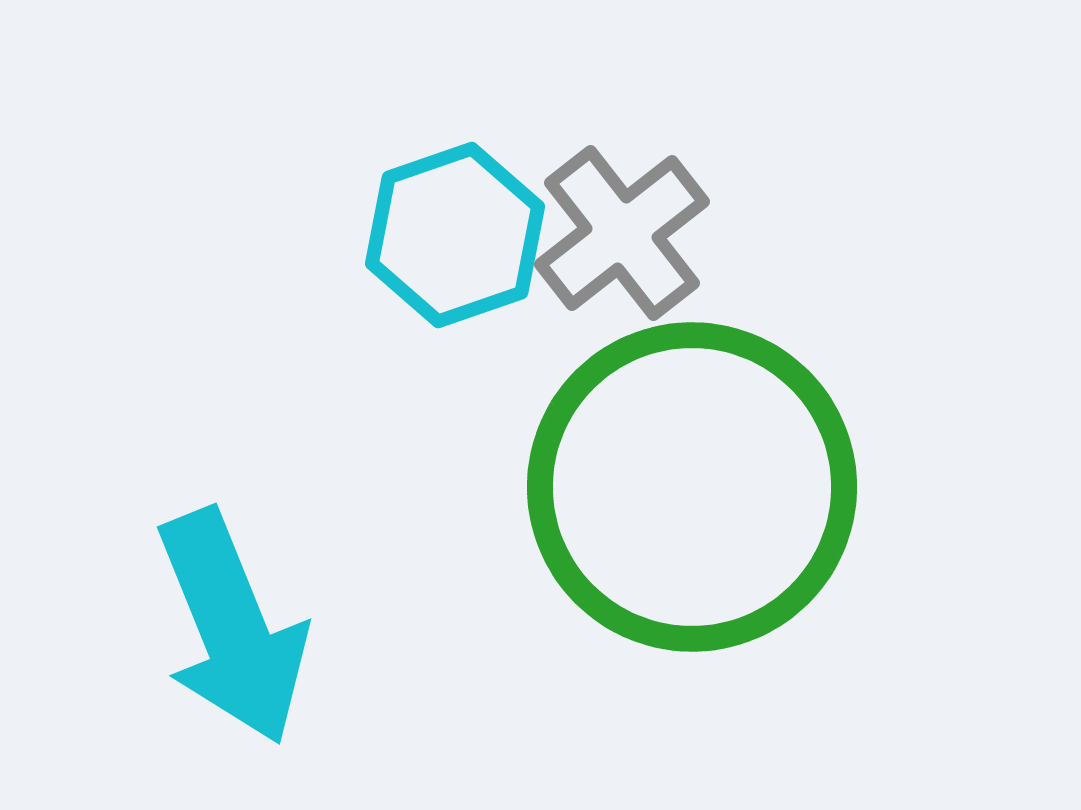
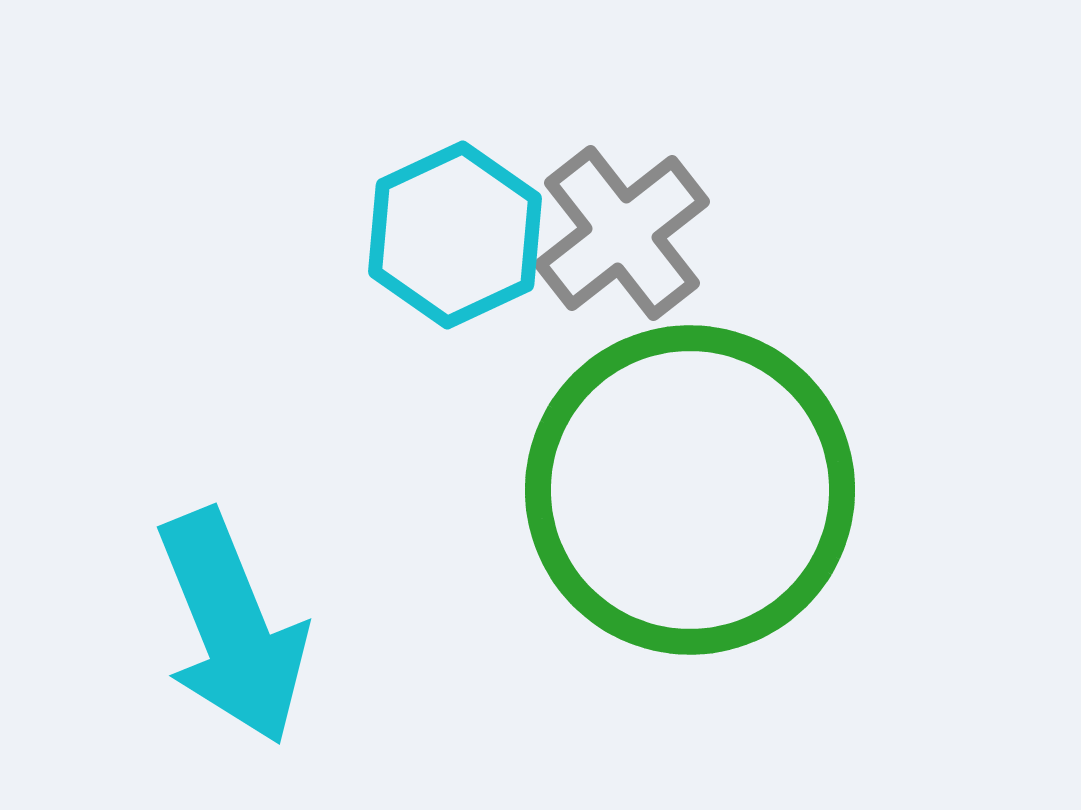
cyan hexagon: rotated 6 degrees counterclockwise
green circle: moved 2 px left, 3 px down
